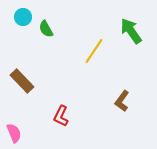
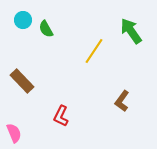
cyan circle: moved 3 px down
